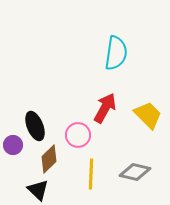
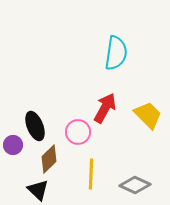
pink circle: moved 3 px up
gray diamond: moved 13 px down; rotated 12 degrees clockwise
